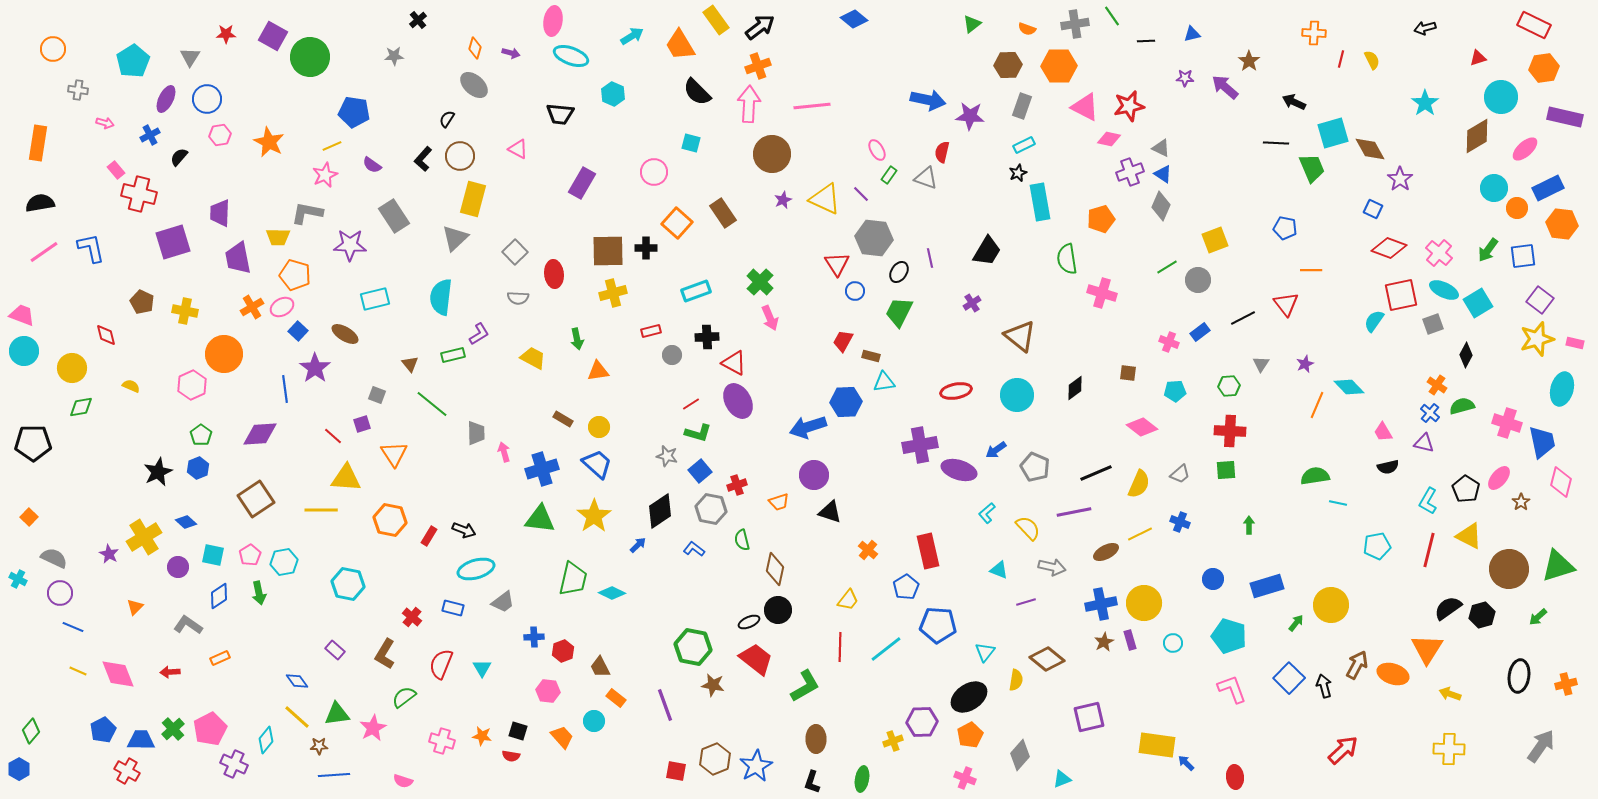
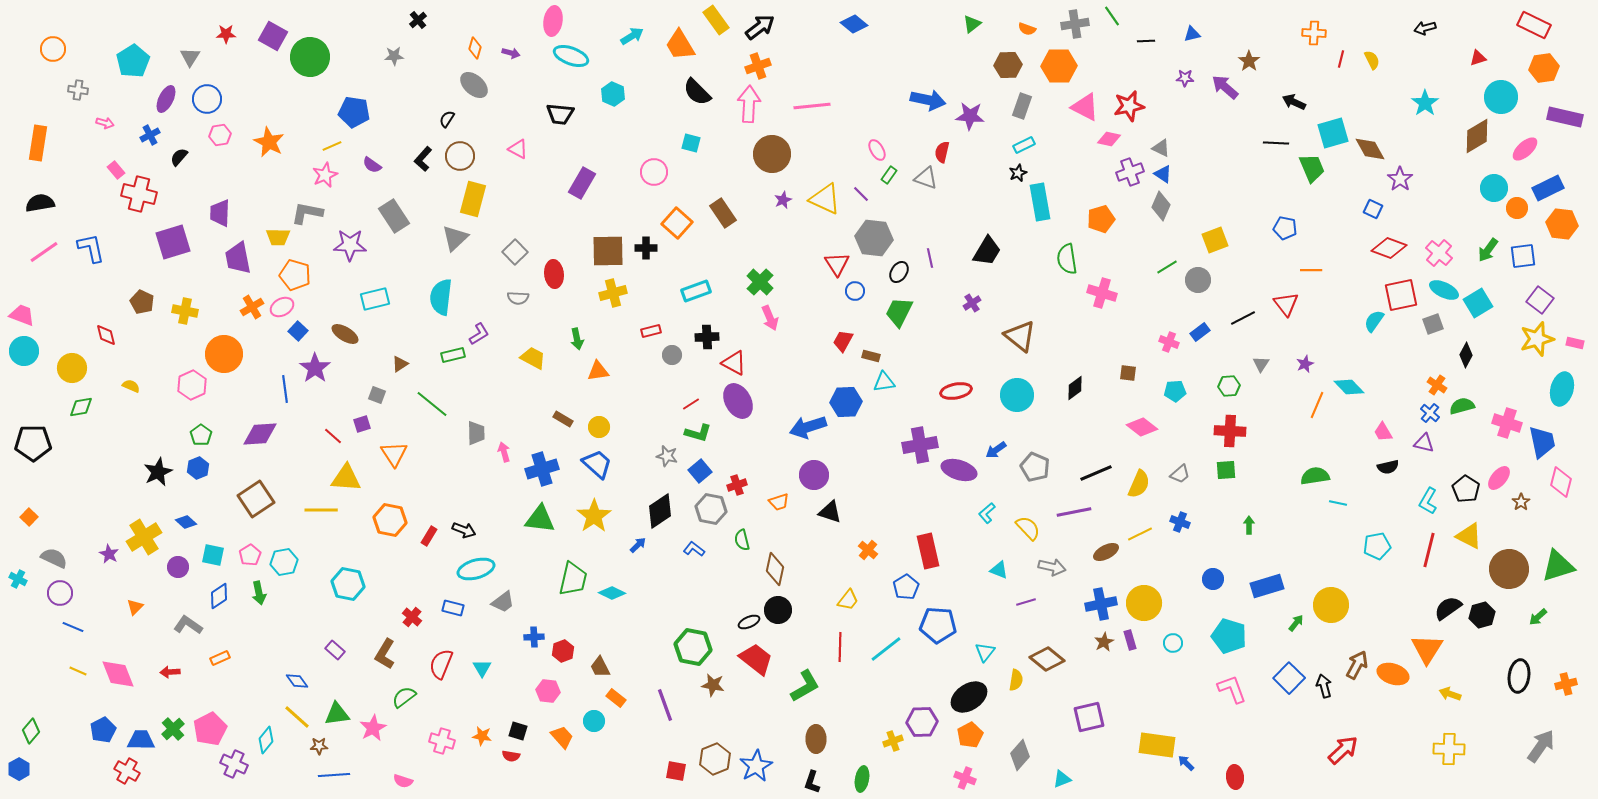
blue diamond at (854, 19): moved 5 px down
brown triangle at (410, 364): moved 10 px left; rotated 36 degrees clockwise
